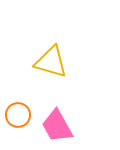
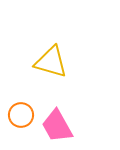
orange circle: moved 3 px right
